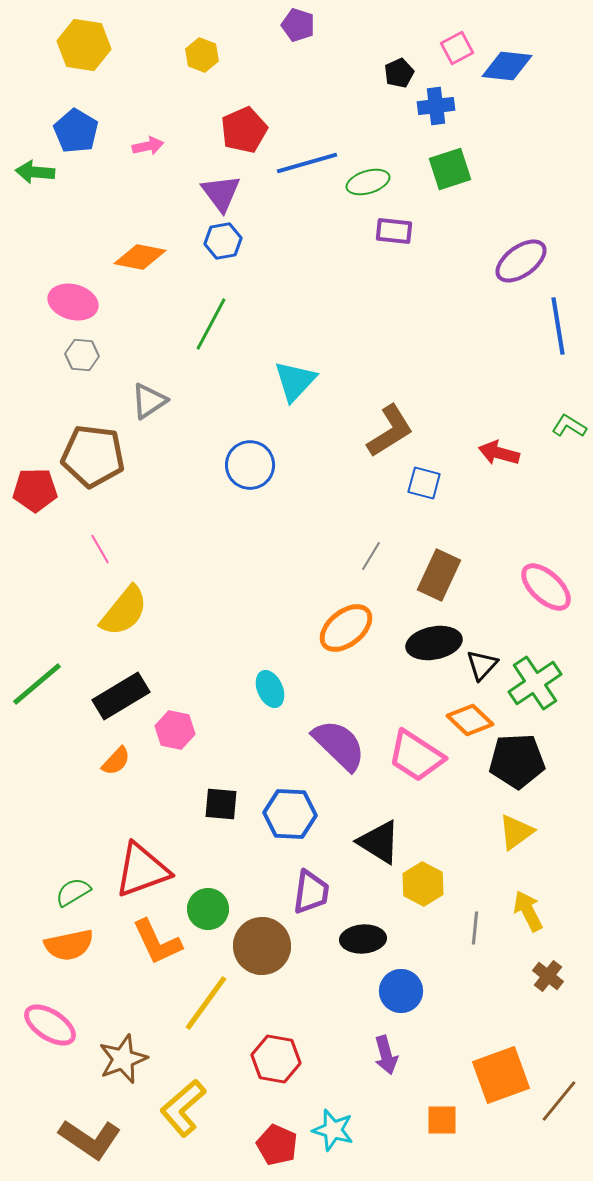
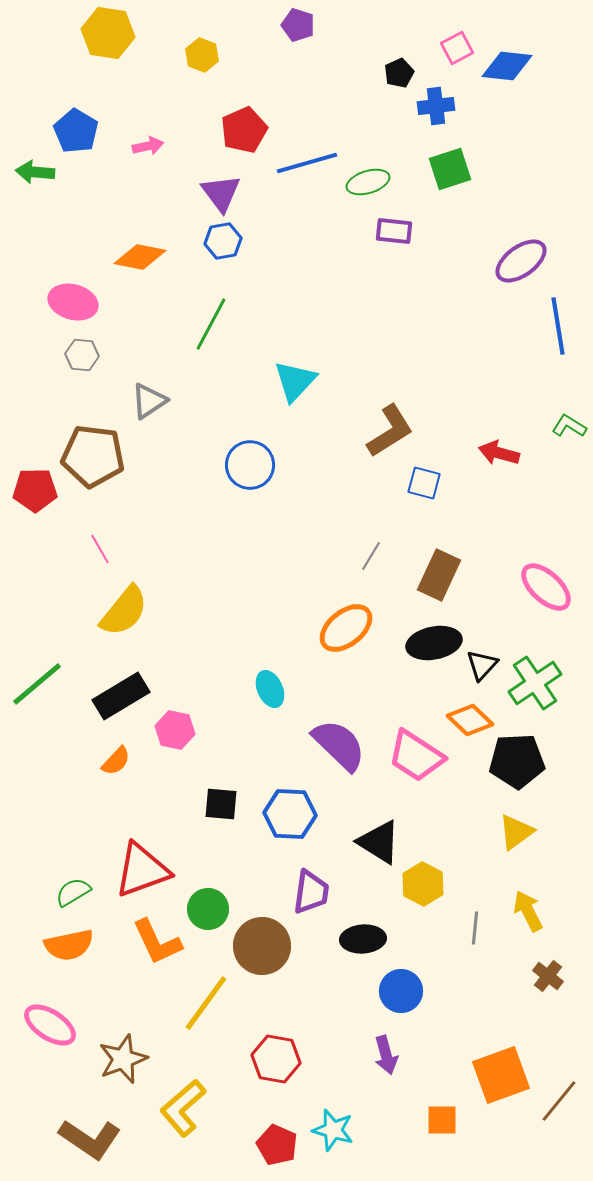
yellow hexagon at (84, 45): moved 24 px right, 12 px up
